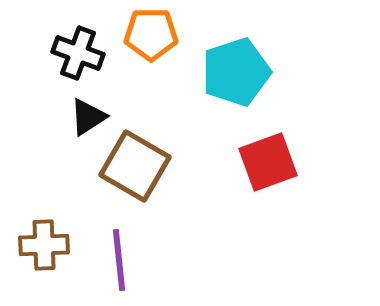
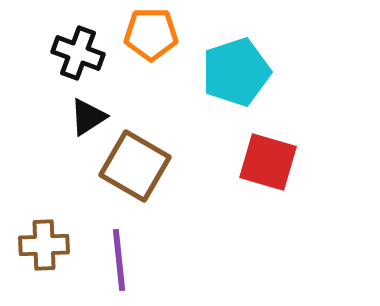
red square: rotated 36 degrees clockwise
